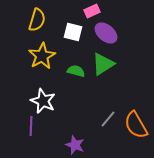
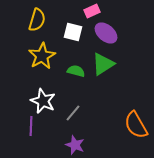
gray line: moved 35 px left, 6 px up
